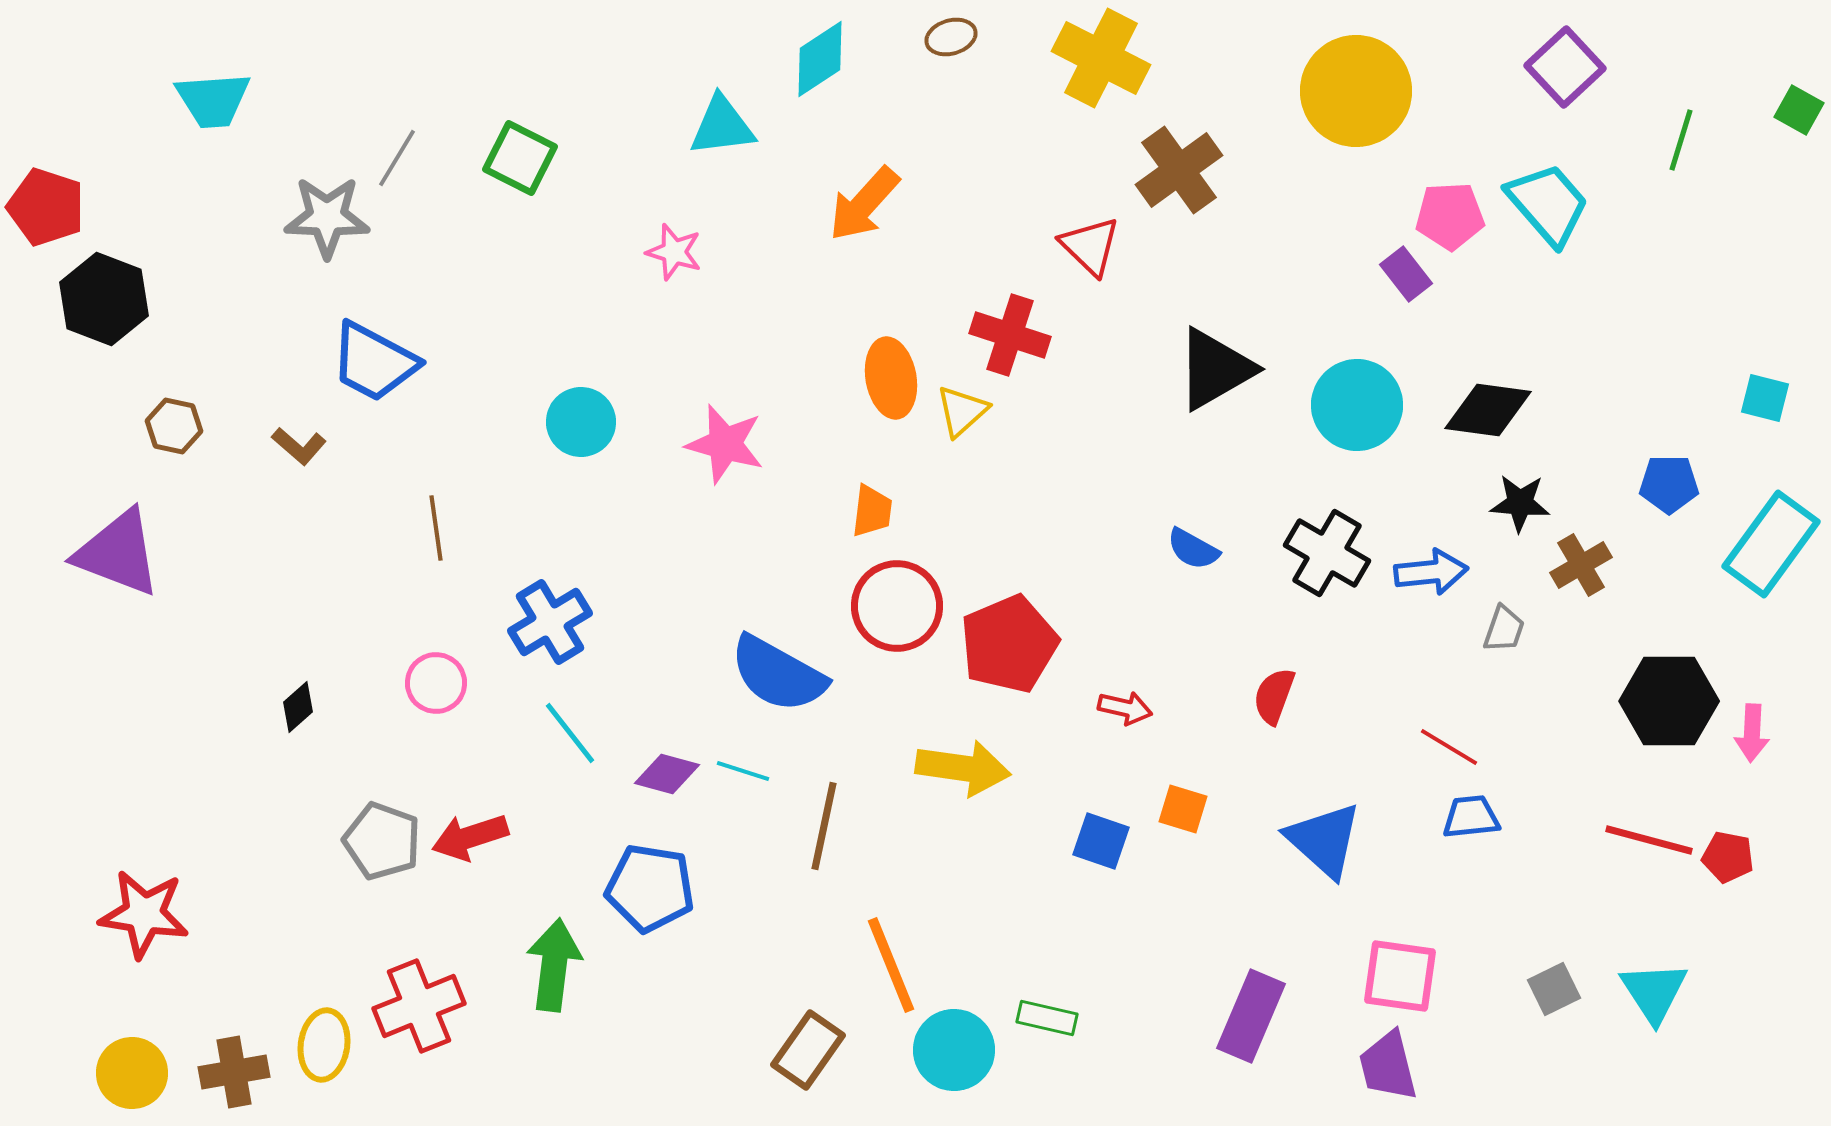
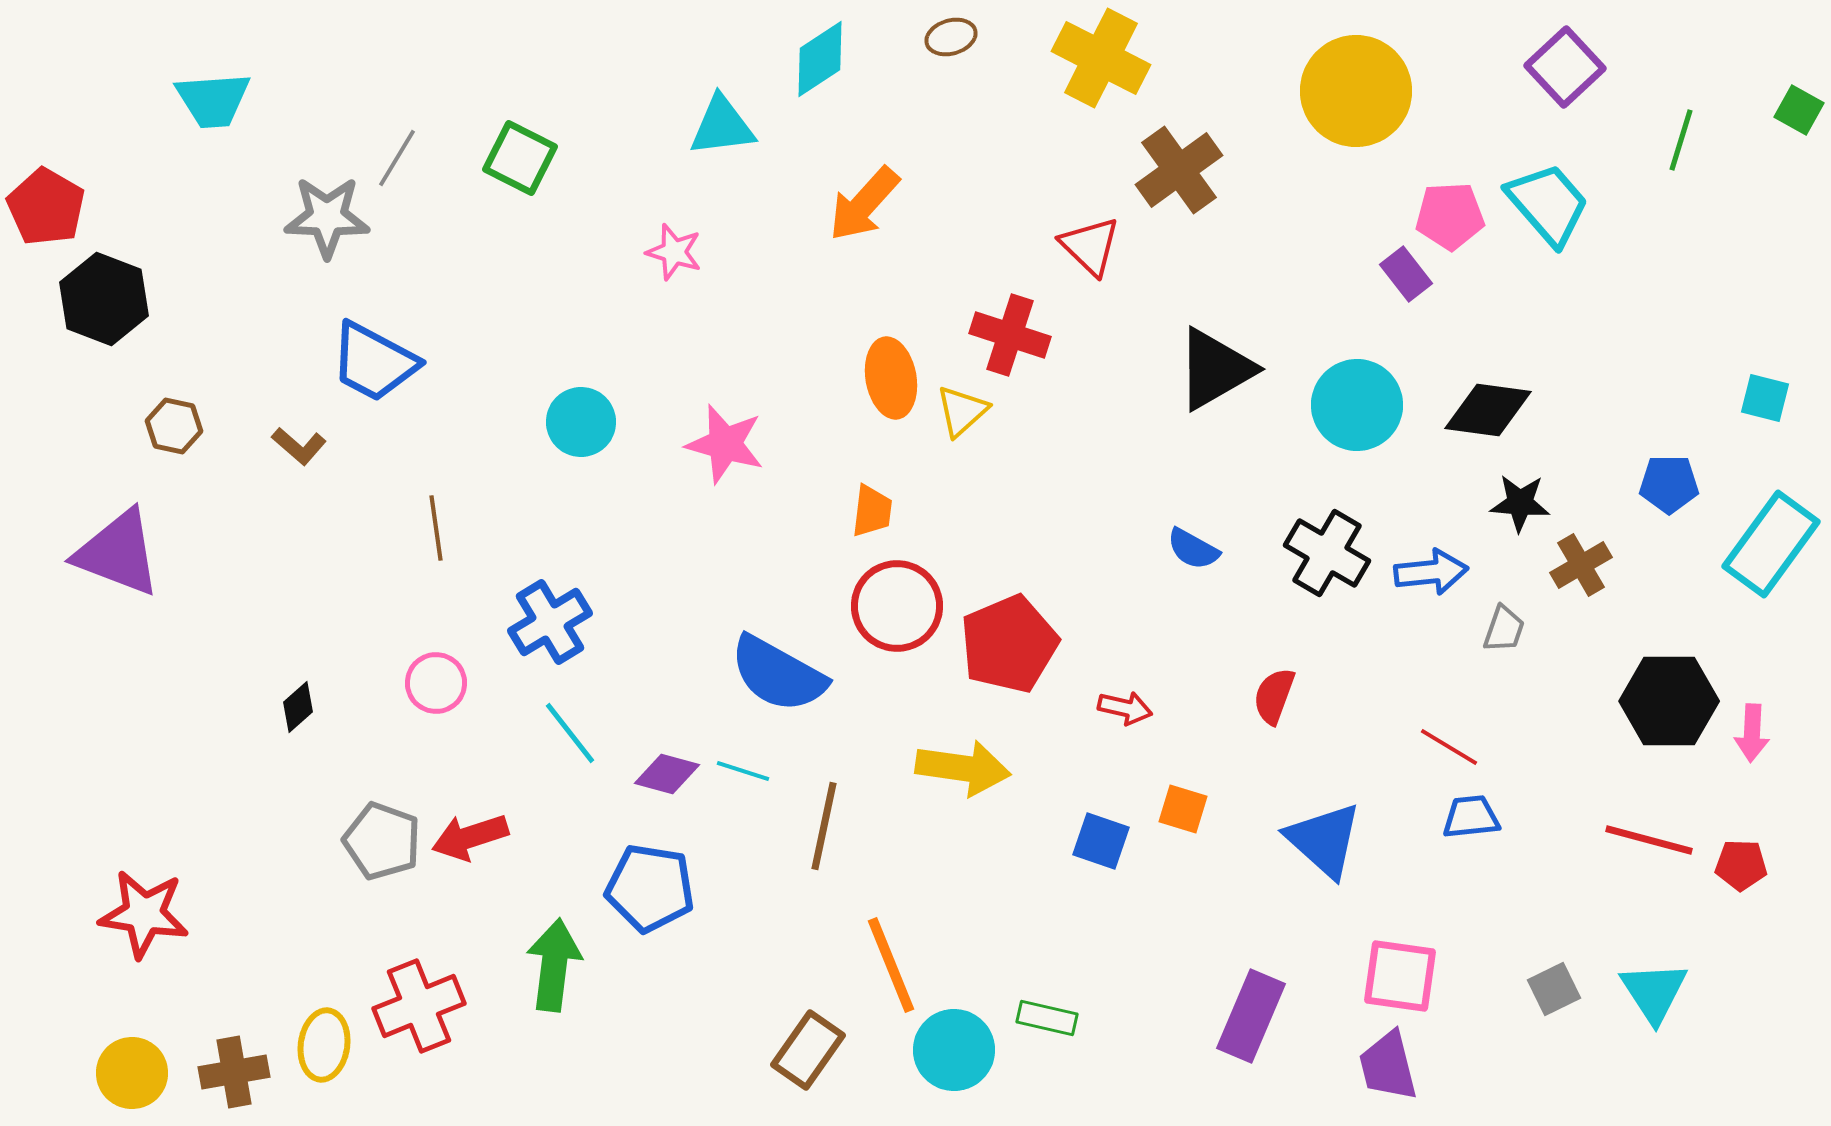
red pentagon at (46, 207): rotated 12 degrees clockwise
red pentagon at (1728, 857): moved 13 px right, 8 px down; rotated 9 degrees counterclockwise
